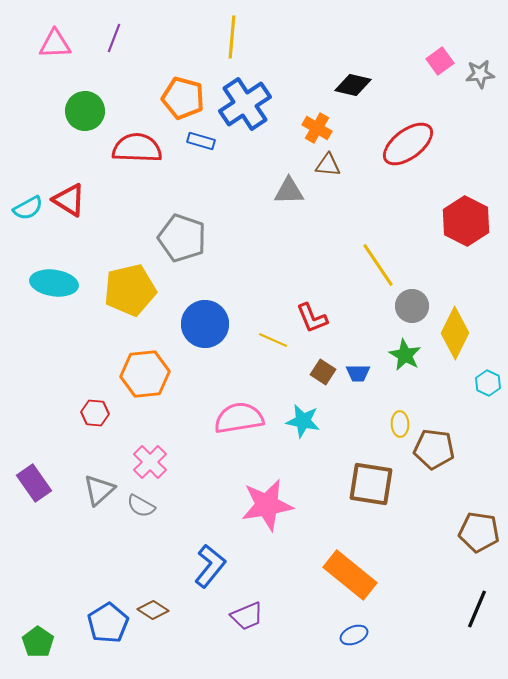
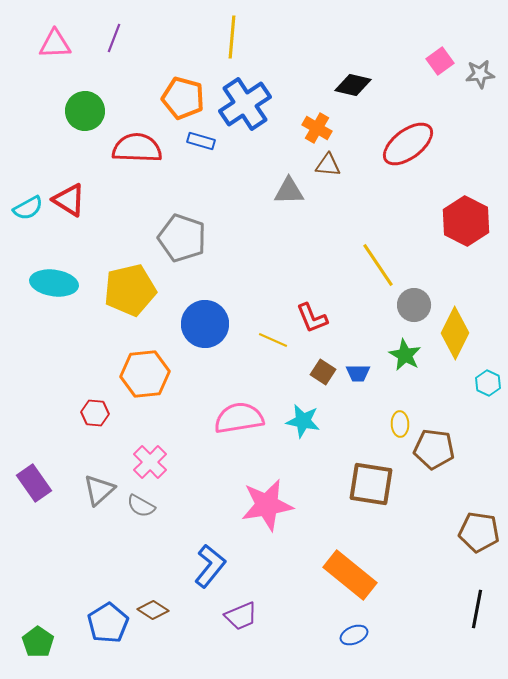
gray circle at (412, 306): moved 2 px right, 1 px up
black line at (477, 609): rotated 12 degrees counterclockwise
purple trapezoid at (247, 616): moved 6 px left
